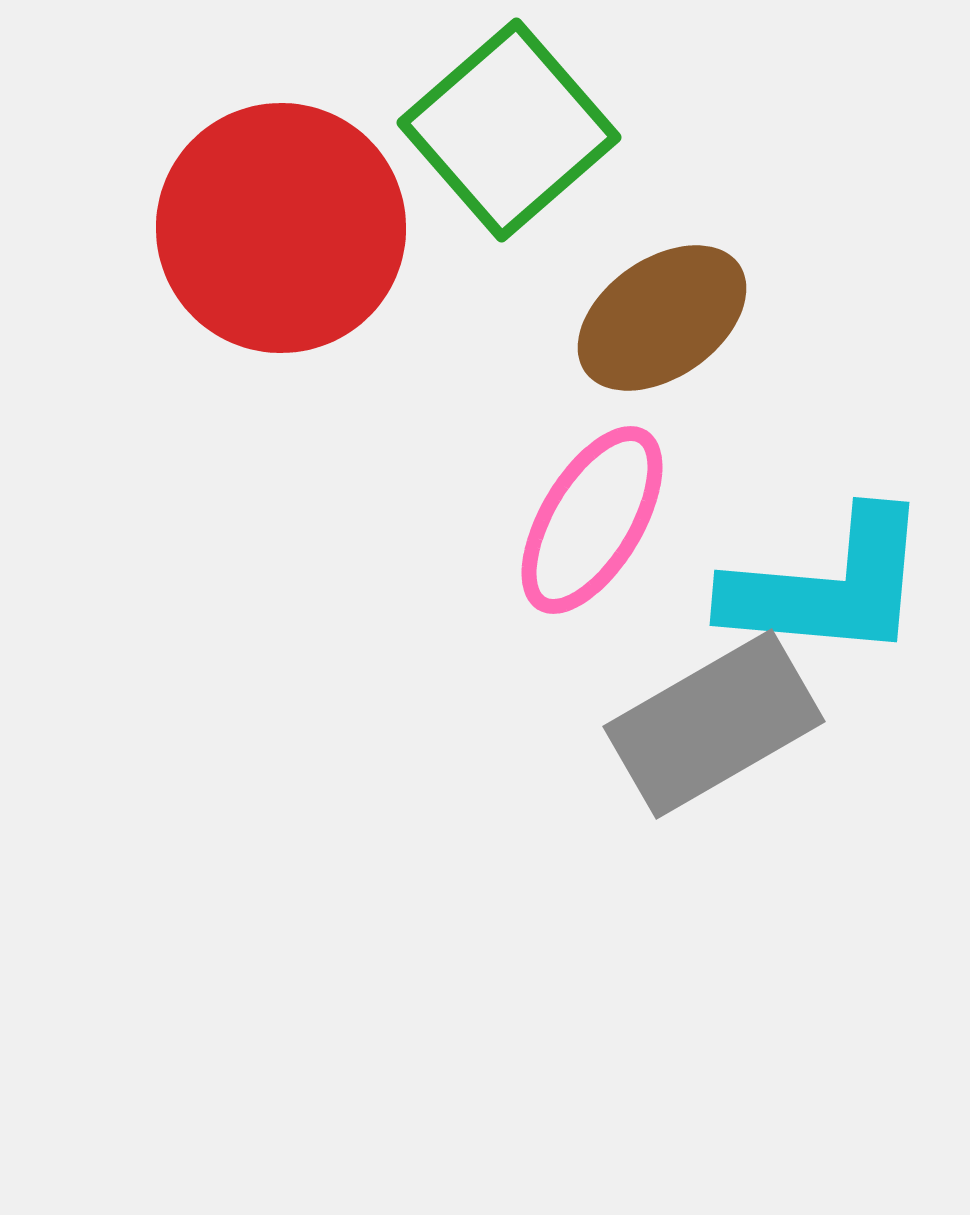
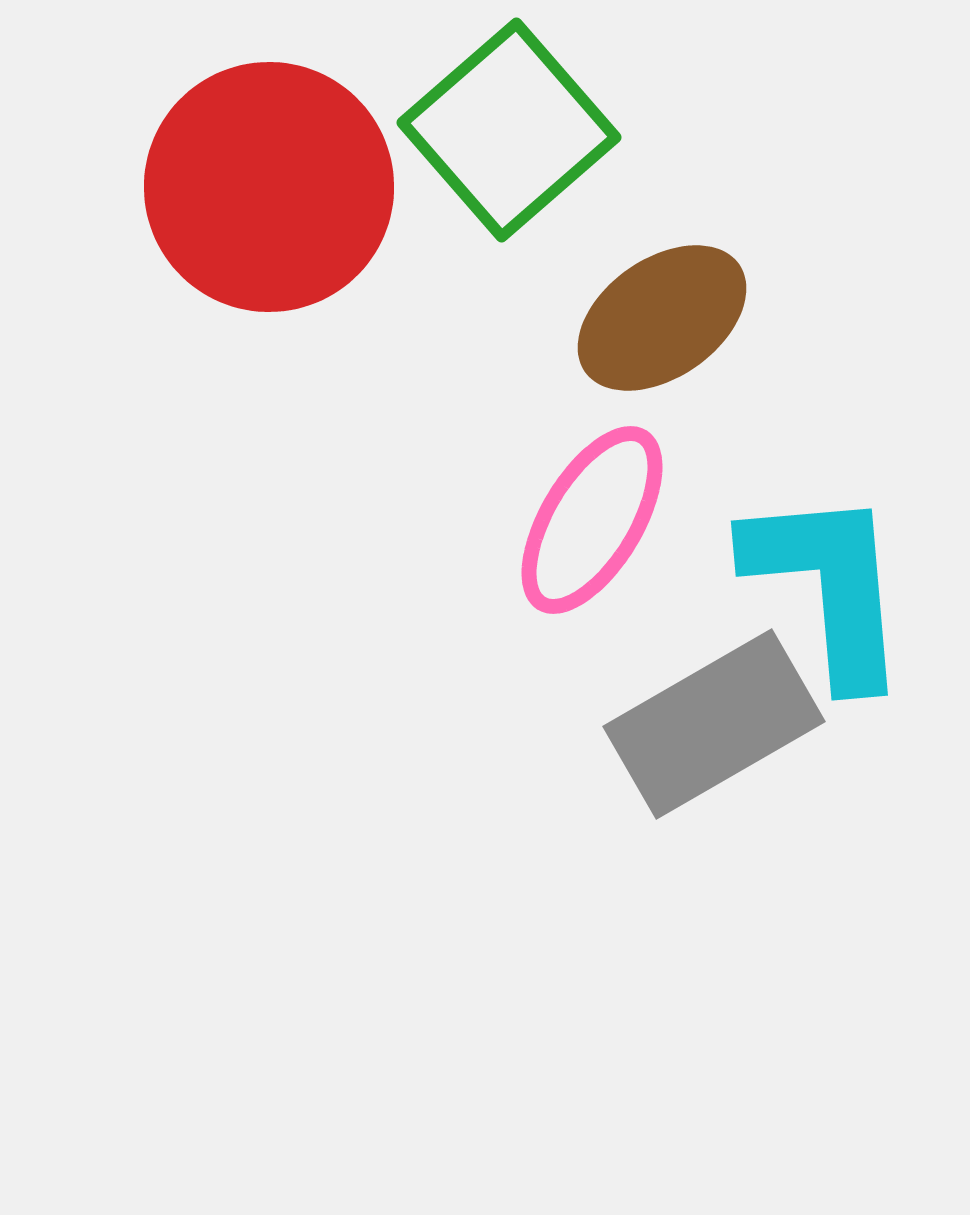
red circle: moved 12 px left, 41 px up
cyan L-shape: rotated 100 degrees counterclockwise
